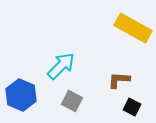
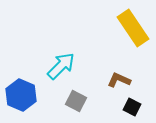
yellow rectangle: rotated 27 degrees clockwise
brown L-shape: rotated 20 degrees clockwise
gray square: moved 4 px right
